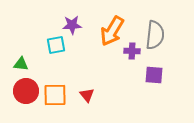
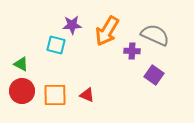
orange arrow: moved 5 px left
gray semicircle: rotated 72 degrees counterclockwise
cyan square: rotated 24 degrees clockwise
green triangle: rotated 21 degrees clockwise
purple square: rotated 30 degrees clockwise
red circle: moved 4 px left
red triangle: rotated 28 degrees counterclockwise
